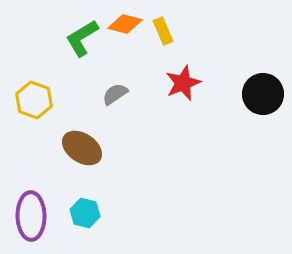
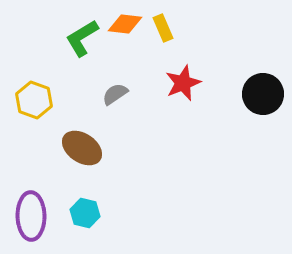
orange diamond: rotated 8 degrees counterclockwise
yellow rectangle: moved 3 px up
